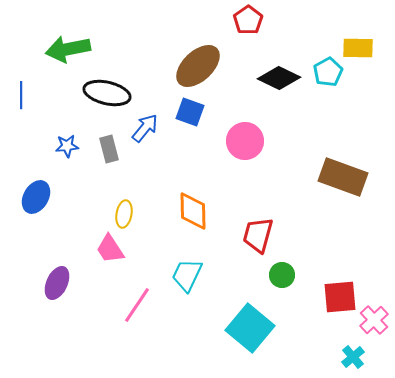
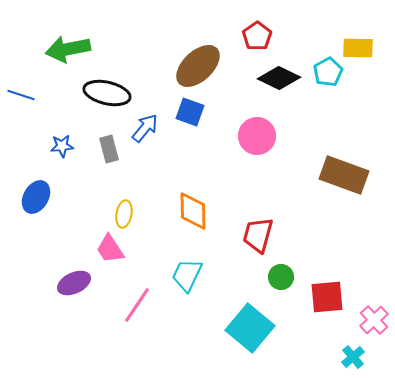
red pentagon: moved 9 px right, 16 px down
blue line: rotated 72 degrees counterclockwise
pink circle: moved 12 px right, 5 px up
blue star: moved 5 px left
brown rectangle: moved 1 px right, 2 px up
green circle: moved 1 px left, 2 px down
purple ellipse: moved 17 px right; rotated 40 degrees clockwise
red square: moved 13 px left
